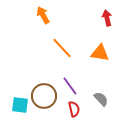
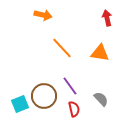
orange arrow: rotated 132 degrees clockwise
cyan square: moved 1 px up; rotated 30 degrees counterclockwise
